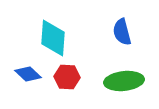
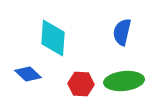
blue semicircle: rotated 28 degrees clockwise
red hexagon: moved 14 px right, 7 px down
